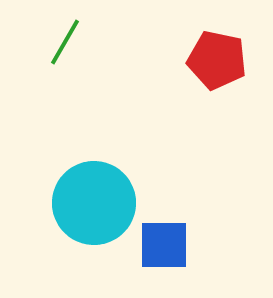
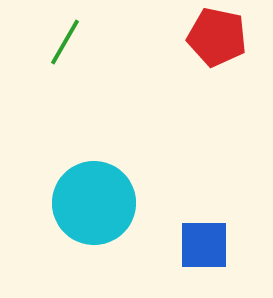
red pentagon: moved 23 px up
blue square: moved 40 px right
